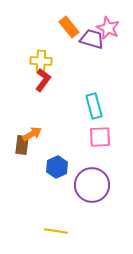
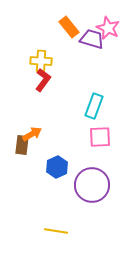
cyan rectangle: rotated 35 degrees clockwise
